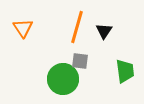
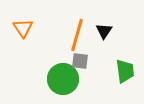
orange line: moved 8 px down
